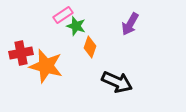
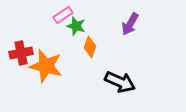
black arrow: moved 3 px right
